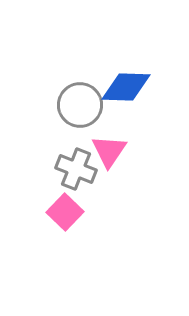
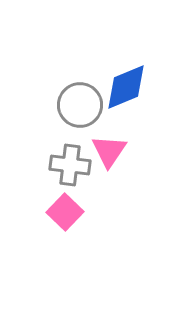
blue diamond: rotated 24 degrees counterclockwise
gray cross: moved 6 px left, 4 px up; rotated 15 degrees counterclockwise
